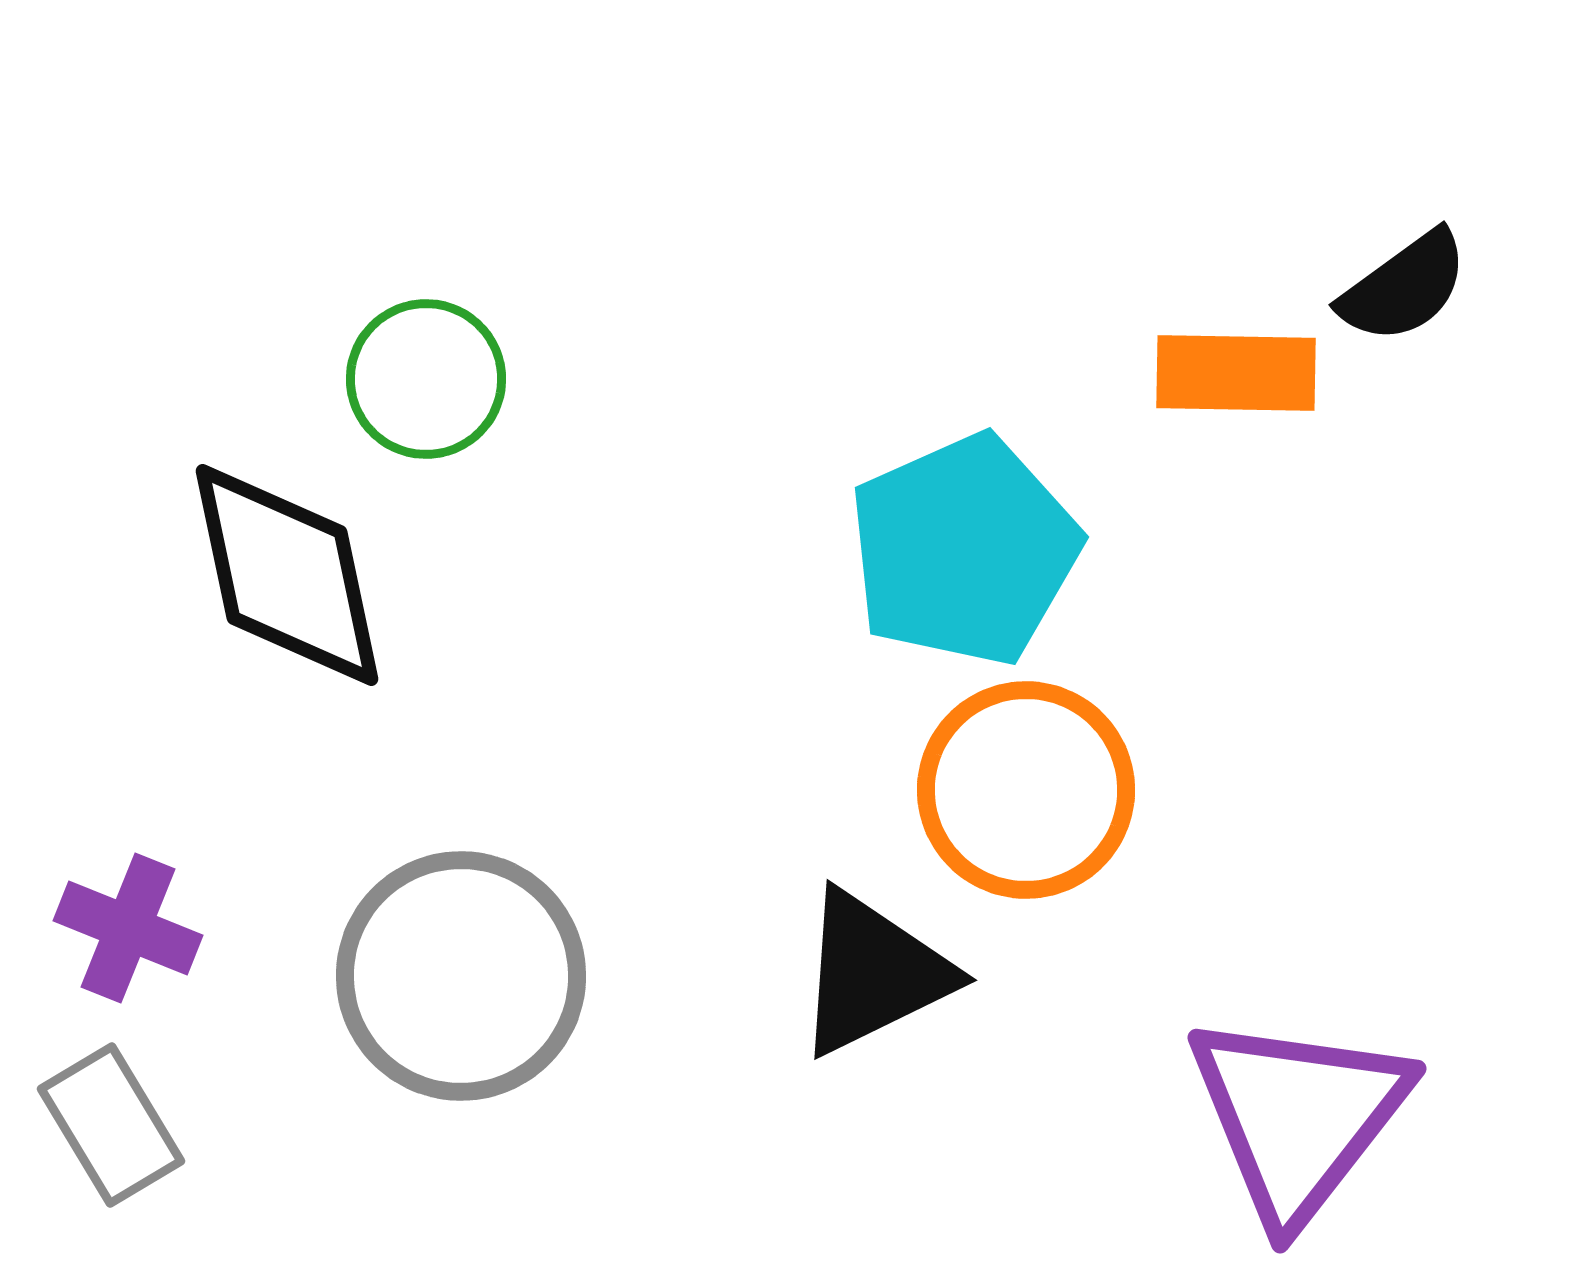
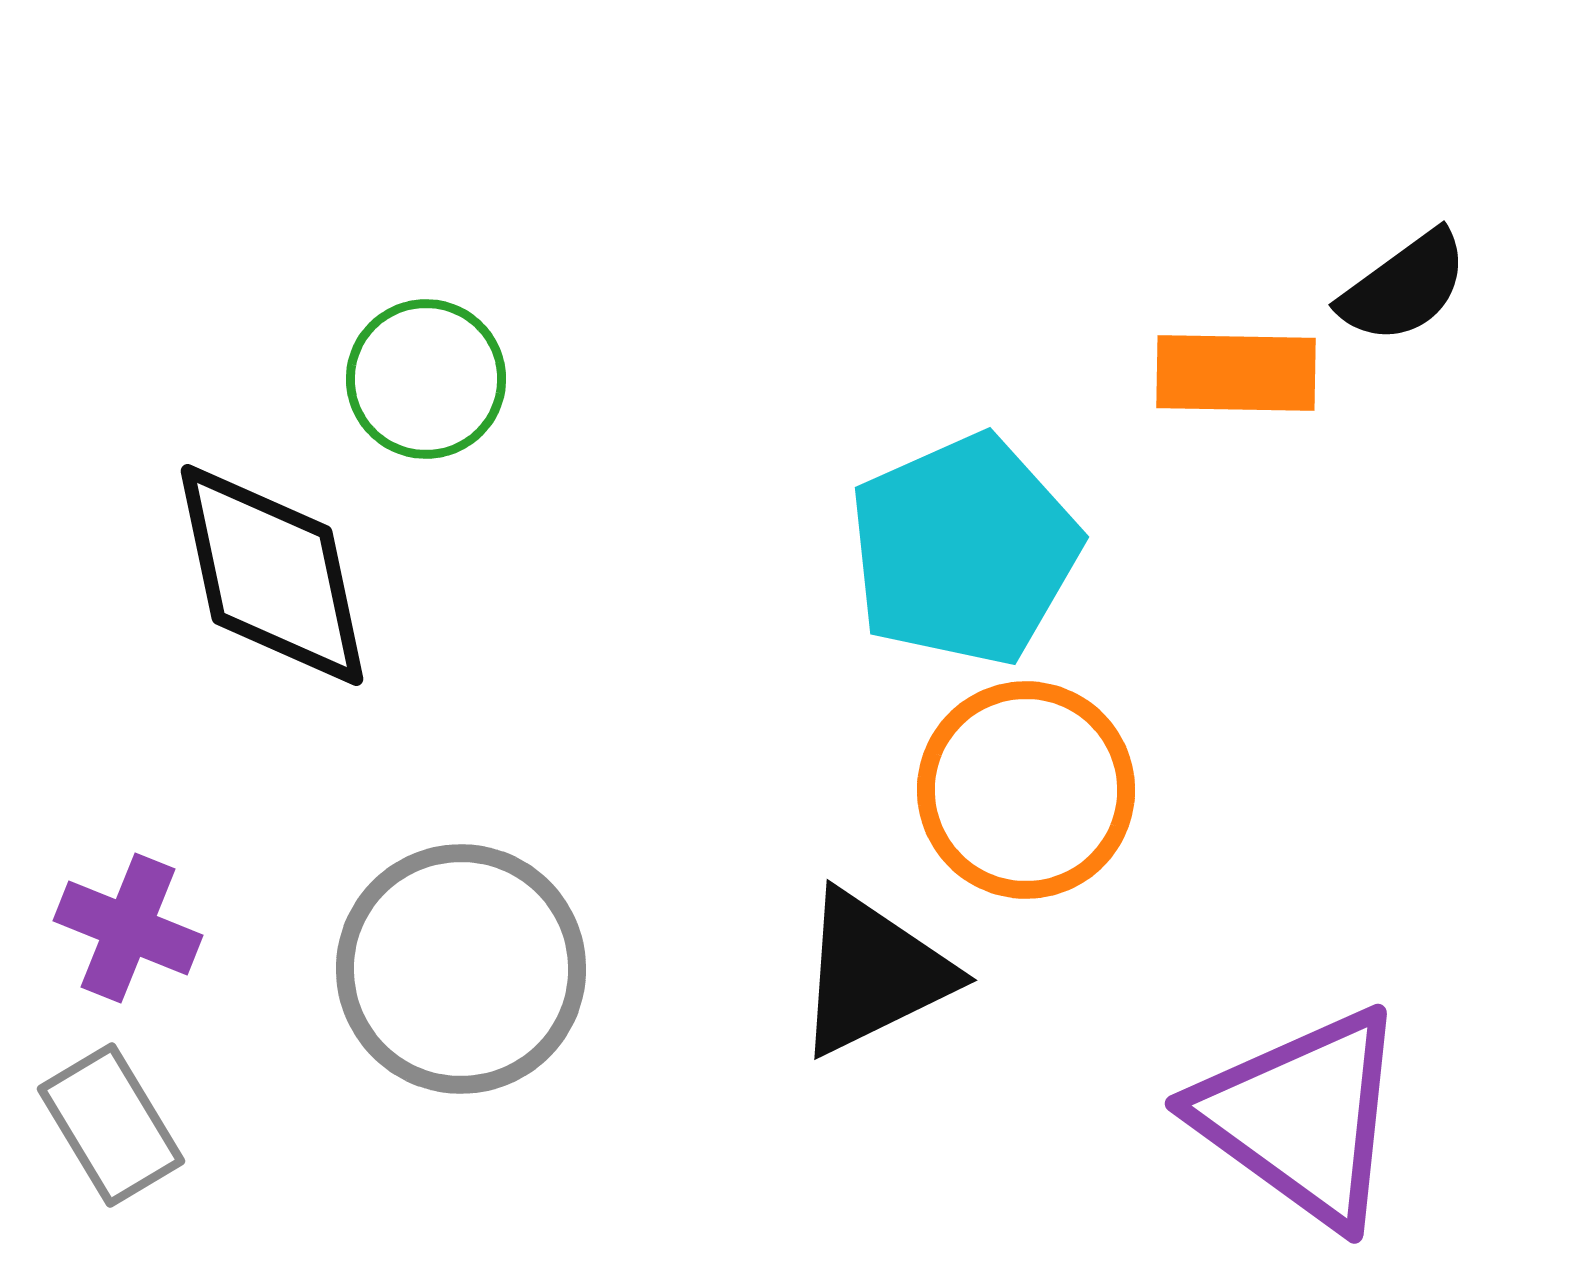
black diamond: moved 15 px left
gray circle: moved 7 px up
purple triangle: moved 4 px right; rotated 32 degrees counterclockwise
